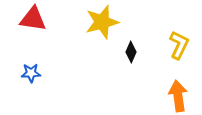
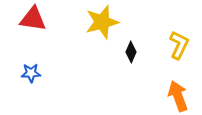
orange arrow: rotated 12 degrees counterclockwise
